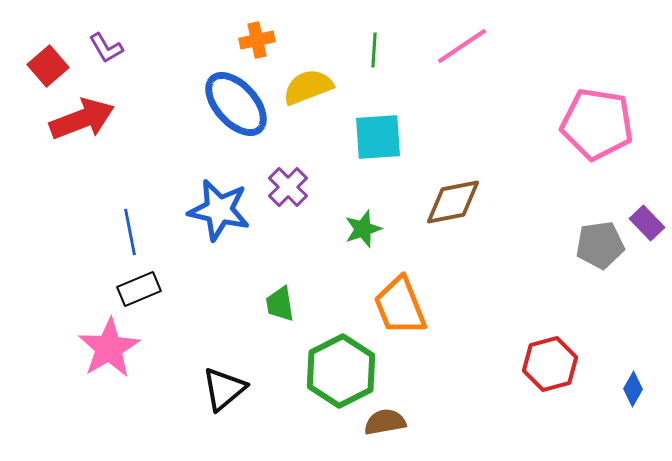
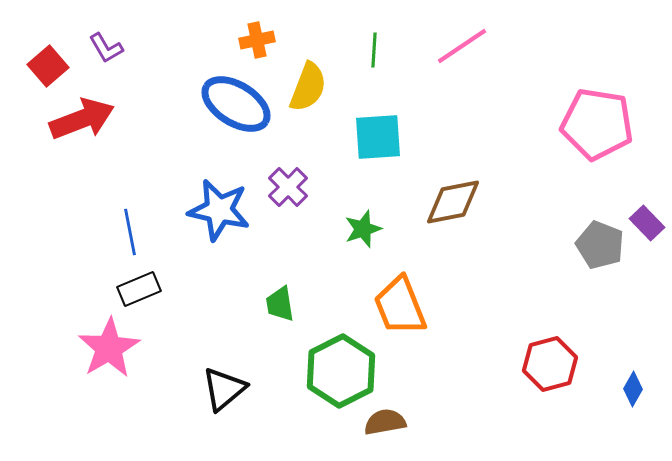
yellow semicircle: rotated 132 degrees clockwise
blue ellipse: rotated 16 degrees counterclockwise
gray pentagon: rotated 30 degrees clockwise
